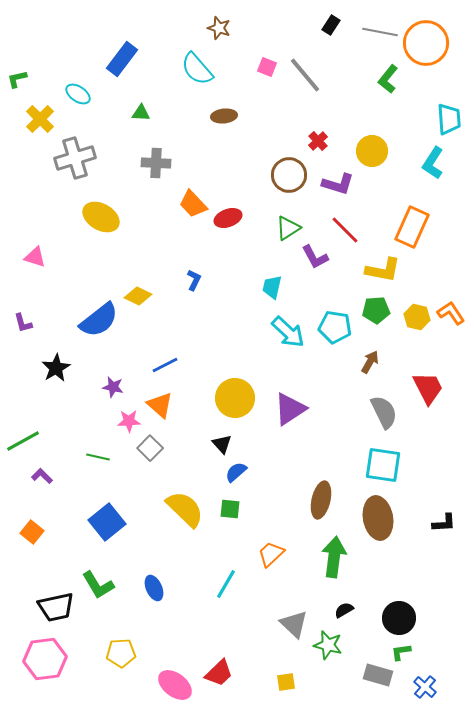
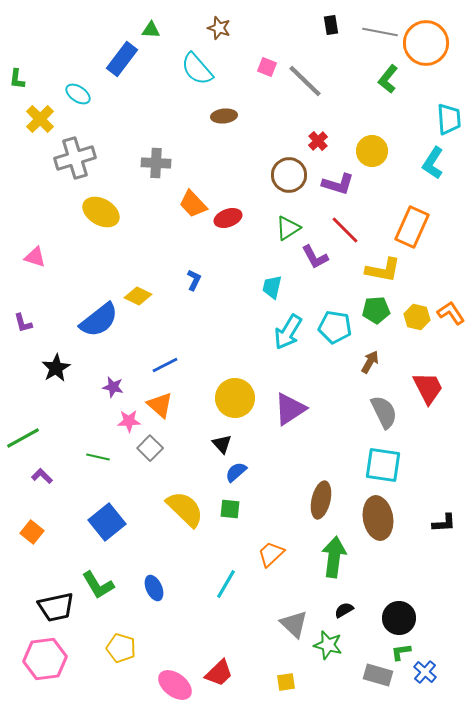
black rectangle at (331, 25): rotated 42 degrees counterclockwise
gray line at (305, 75): moved 6 px down; rotated 6 degrees counterclockwise
green L-shape at (17, 79): rotated 70 degrees counterclockwise
green triangle at (141, 113): moved 10 px right, 83 px up
yellow ellipse at (101, 217): moved 5 px up
cyan arrow at (288, 332): rotated 78 degrees clockwise
green line at (23, 441): moved 3 px up
yellow pentagon at (121, 653): moved 5 px up; rotated 20 degrees clockwise
blue cross at (425, 687): moved 15 px up
